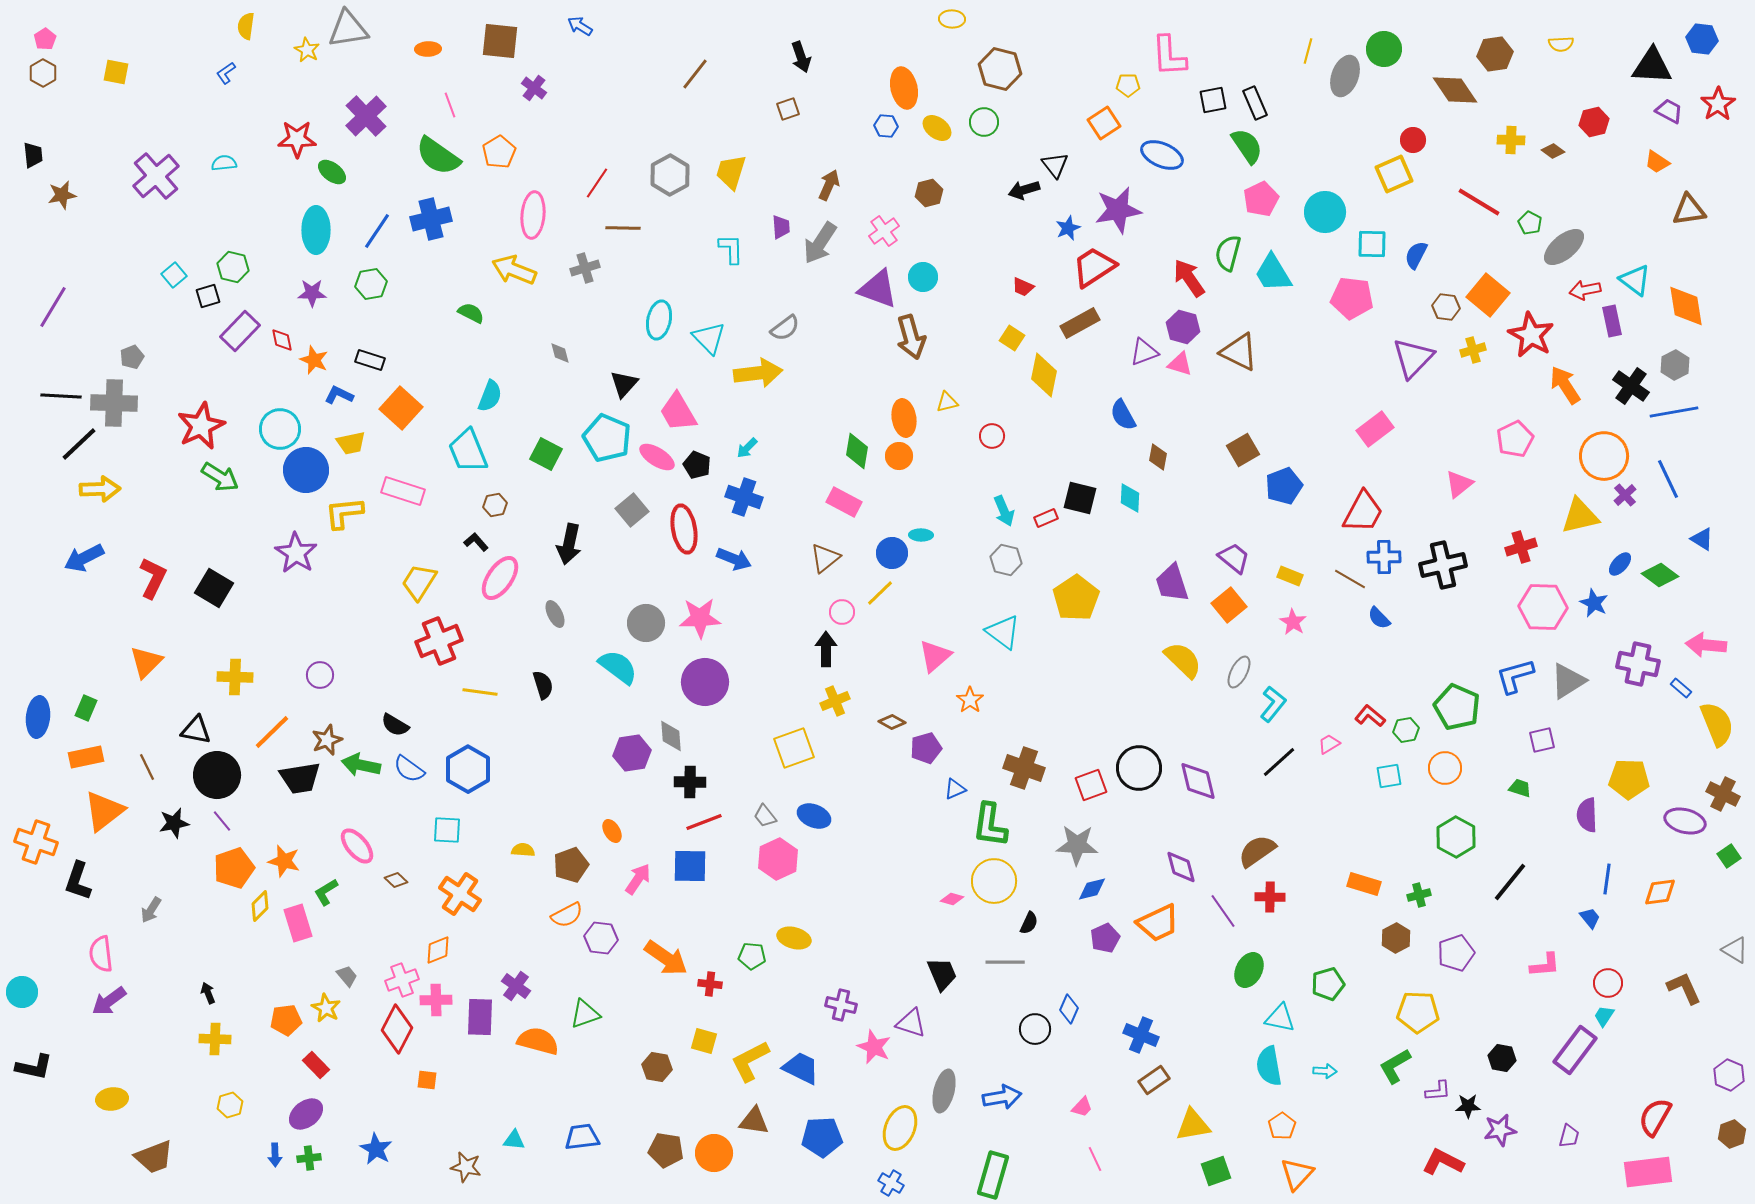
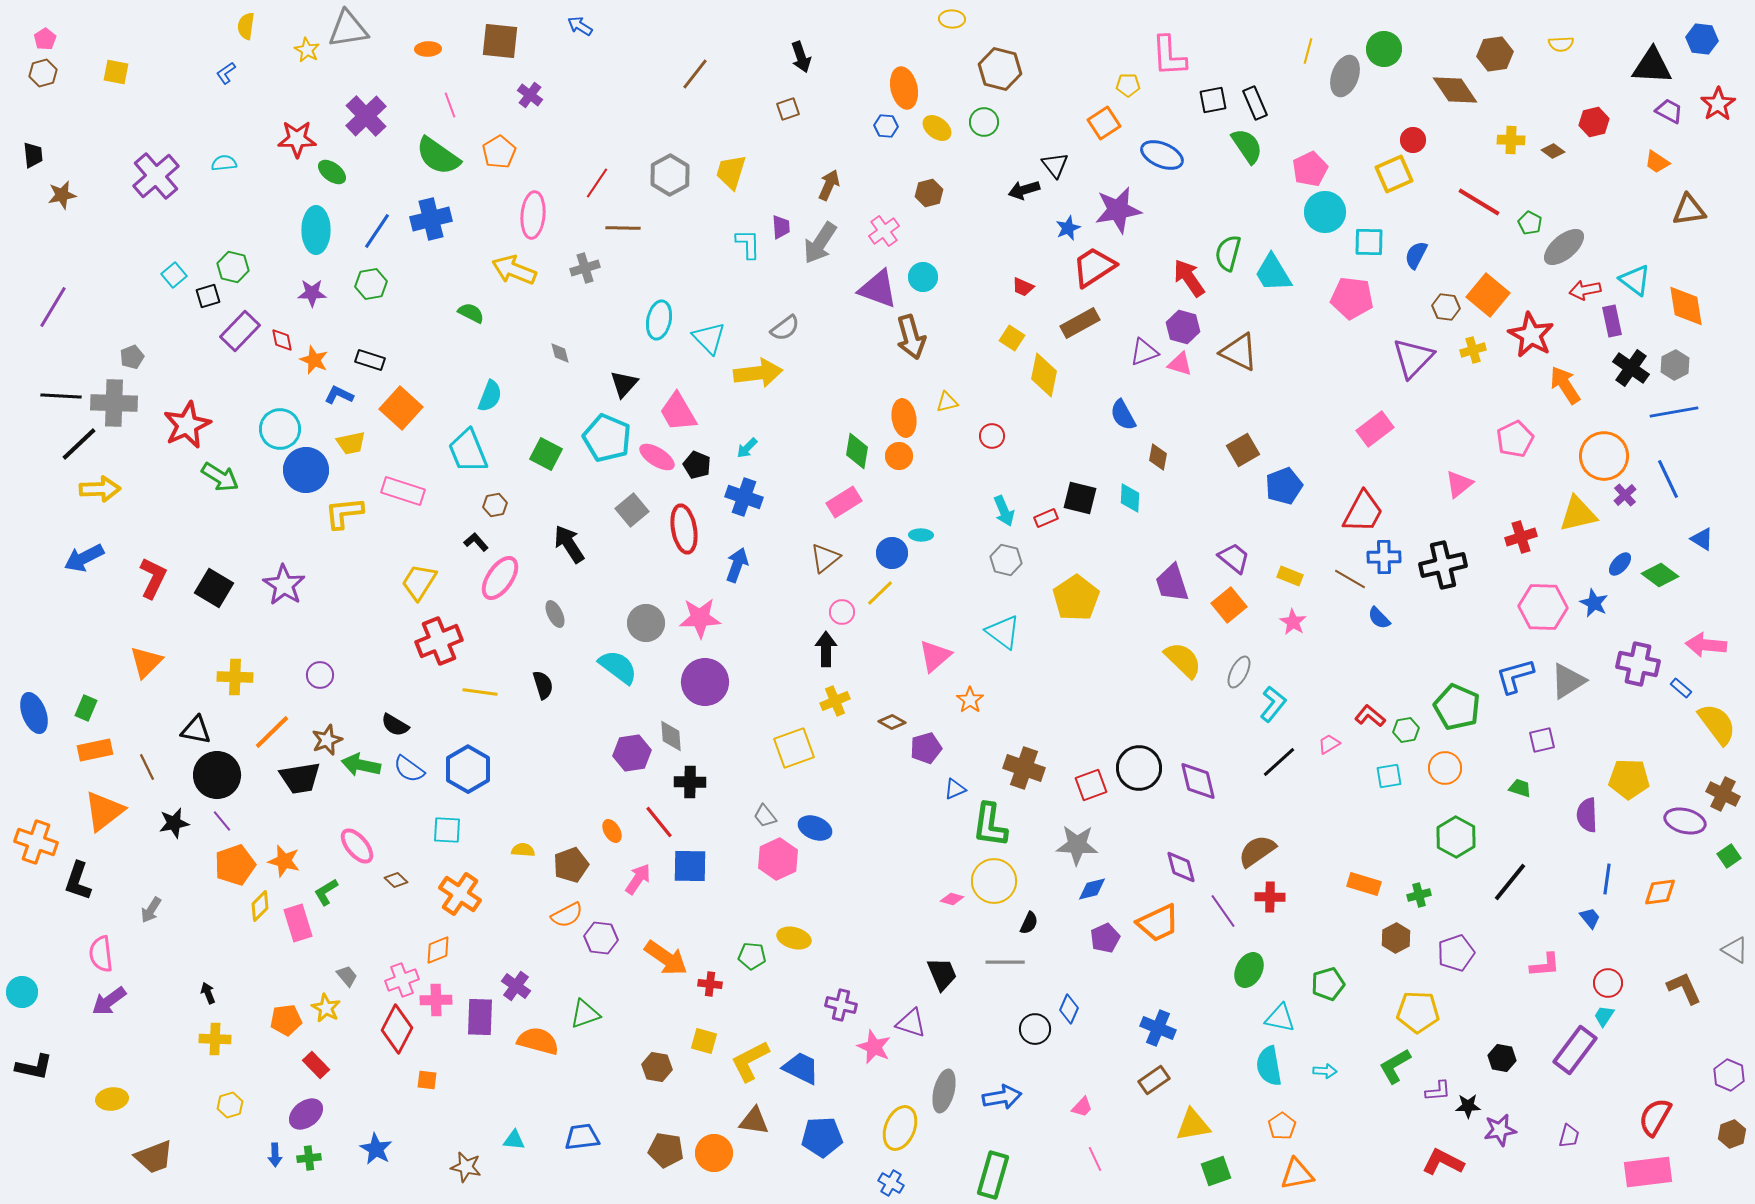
brown hexagon at (43, 73): rotated 16 degrees clockwise
purple cross at (534, 88): moved 4 px left, 7 px down
pink pentagon at (1261, 199): moved 49 px right, 30 px up
cyan square at (1372, 244): moved 3 px left, 2 px up
cyan L-shape at (731, 249): moved 17 px right, 5 px up
black cross at (1631, 386): moved 18 px up
red star at (201, 426): moved 14 px left, 1 px up
pink rectangle at (844, 502): rotated 60 degrees counterclockwise
yellow triangle at (1580, 516): moved 2 px left, 2 px up
black arrow at (569, 544): rotated 135 degrees clockwise
red cross at (1521, 547): moved 10 px up
purple star at (296, 553): moved 12 px left, 32 px down
blue arrow at (734, 559): moved 3 px right, 6 px down; rotated 92 degrees counterclockwise
blue ellipse at (38, 717): moved 4 px left, 4 px up; rotated 27 degrees counterclockwise
yellow semicircle at (1717, 724): rotated 15 degrees counterclockwise
orange rectangle at (86, 757): moved 9 px right, 7 px up
blue ellipse at (814, 816): moved 1 px right, 12 px down
red line at (704, 822): moved 45 px left; rotated 72 degrees clockwise
orange pentagon at (234, 868): moved 1 px right, 3 px up
blue cross at (1141, 1035): moved 17 px right, 7 px up
orange triangle at (1297, 1174): rotated 36 degrees clockwise
